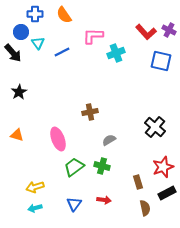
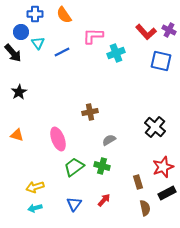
red arrow: rotated 56 degrees counterclockwise
